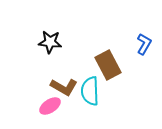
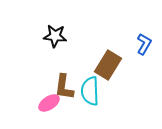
black star: moved 5 px right, 6 px up
brown rectangle: rotated 60 degrees clockwise
brown L-shape: rotated 68 degrees clockwise
pink ellipse: moved 1 px left, 3 px up
